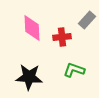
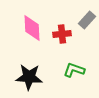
red cross: moved 3 px up
